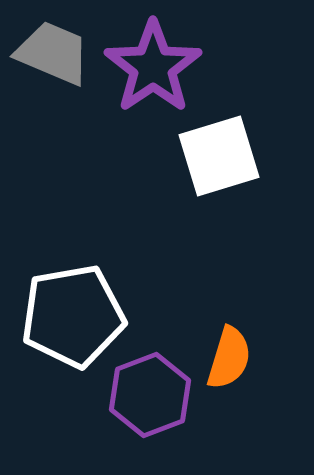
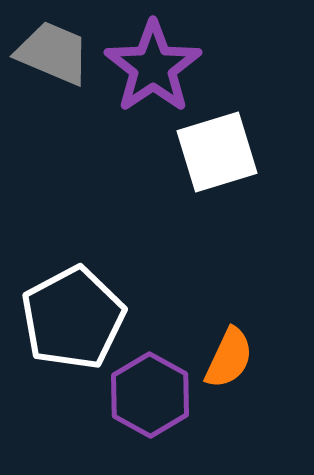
white square: moved 2 px left, 4 px up
white pentagon: moved 2 px down; rotated 18 degrees counterclockwise
orange semicircle: rotated 8 degrees clockwise
purple hexagon: rotated 10 degrees counterclockwise
